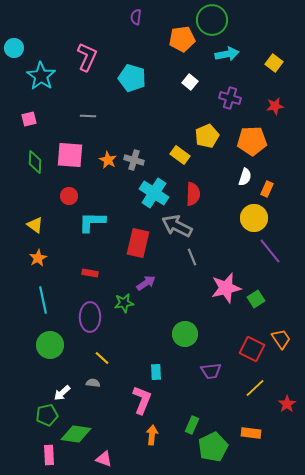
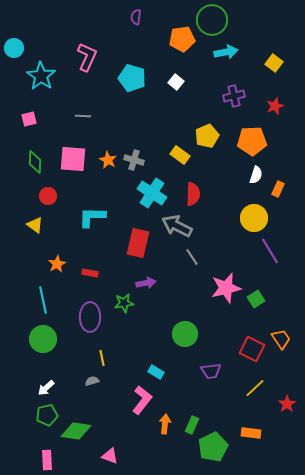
cyan arrow at (227, 54): moved 1 px left, 2 px up
white square at (190, 82): moved 14 px left
purple cross at (230, 98): moved 4 px right, 2 px up; rotated 30 degrees counterclockwise
red star at (275, 106): rotated 12 degrees counterclockwise
gray line at (88, 116): moved 5 px left
pink square at (70, 155): moved 3 px right, 4 px down
white semicircle at (245, 177): moved 11 px right, 2 px up
orange rectangle at (267, 189): moved 11 px right
cyan cross at (154, 193): moved 2 px left
red circle at (69, 196): moved 21 px left
cyan L-shape at (92, 222): moved 5 px up
purple line at (270, 251): rotated 8 degrees clockwise
gray line at (192, 257): rotated 12 degrees counterclockwise
orange star at (38, 258): moved 19 px right, 6 px down
purple arrow at (146, 283): rotated 24 degrees clockwise
green circle at (50, 345): moved 7 px left, 6 px up
yellow line at (102, 358): rotated 35 degrees clockwise
cyan rectangle at (156, 372): rotated 56 degrees counterclockwise
gray semicircle at (93, 383): moved 1 px left, 2 px up; rotated 24 degrees counterclockwise
white arrow at (62, 393): moved 16 px left, 5 px up
pink L-shape at (142, 400): rotated 16 degrees clockwise
green diamond at (76, 434): moved 3 px up
orange arrow at (152, 435): moved 13 px right, 11 px up
pink rectangle at (49, 455): moved 2 px left, 5 px down
pink triangle at (104, 459): moved 6 px right, 3 px up
